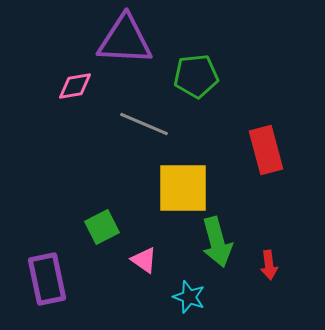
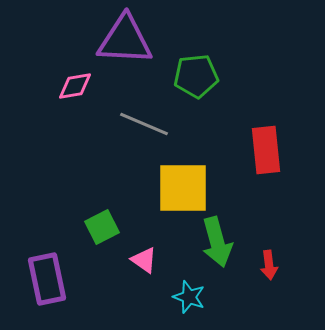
red rectangle: rotated 9 degrees clockwise
